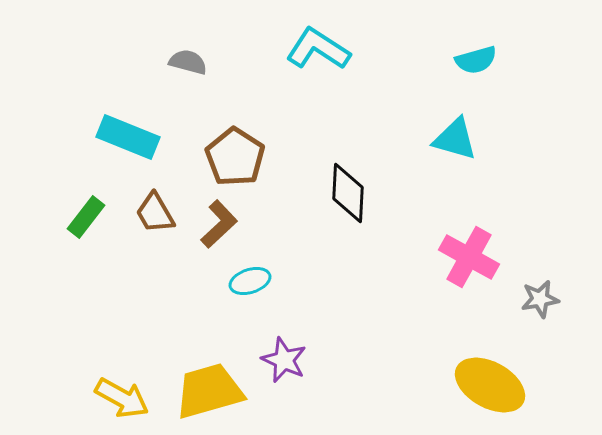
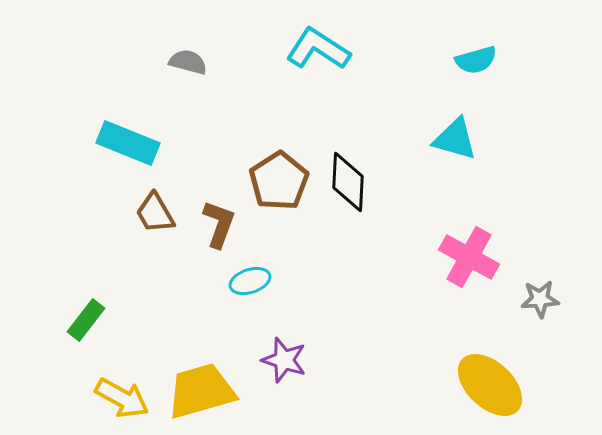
cyan rectangle: moved 6 px down
brown pentagon: moved 44 px right, 24 px down; rotated 6 degrees clockwise
black diamond: moved 11 px up
green rectangle: moved 103 px down
brown L-shape: rotated 27 degrees counterclockwise
gray star: rotated 6 degrees clockwise
purple star: rotated 6 degrees counterclockwise
yellow ellipse: rotated 14 degrees clockwise
yellow trapezoid: moved 8 px left
